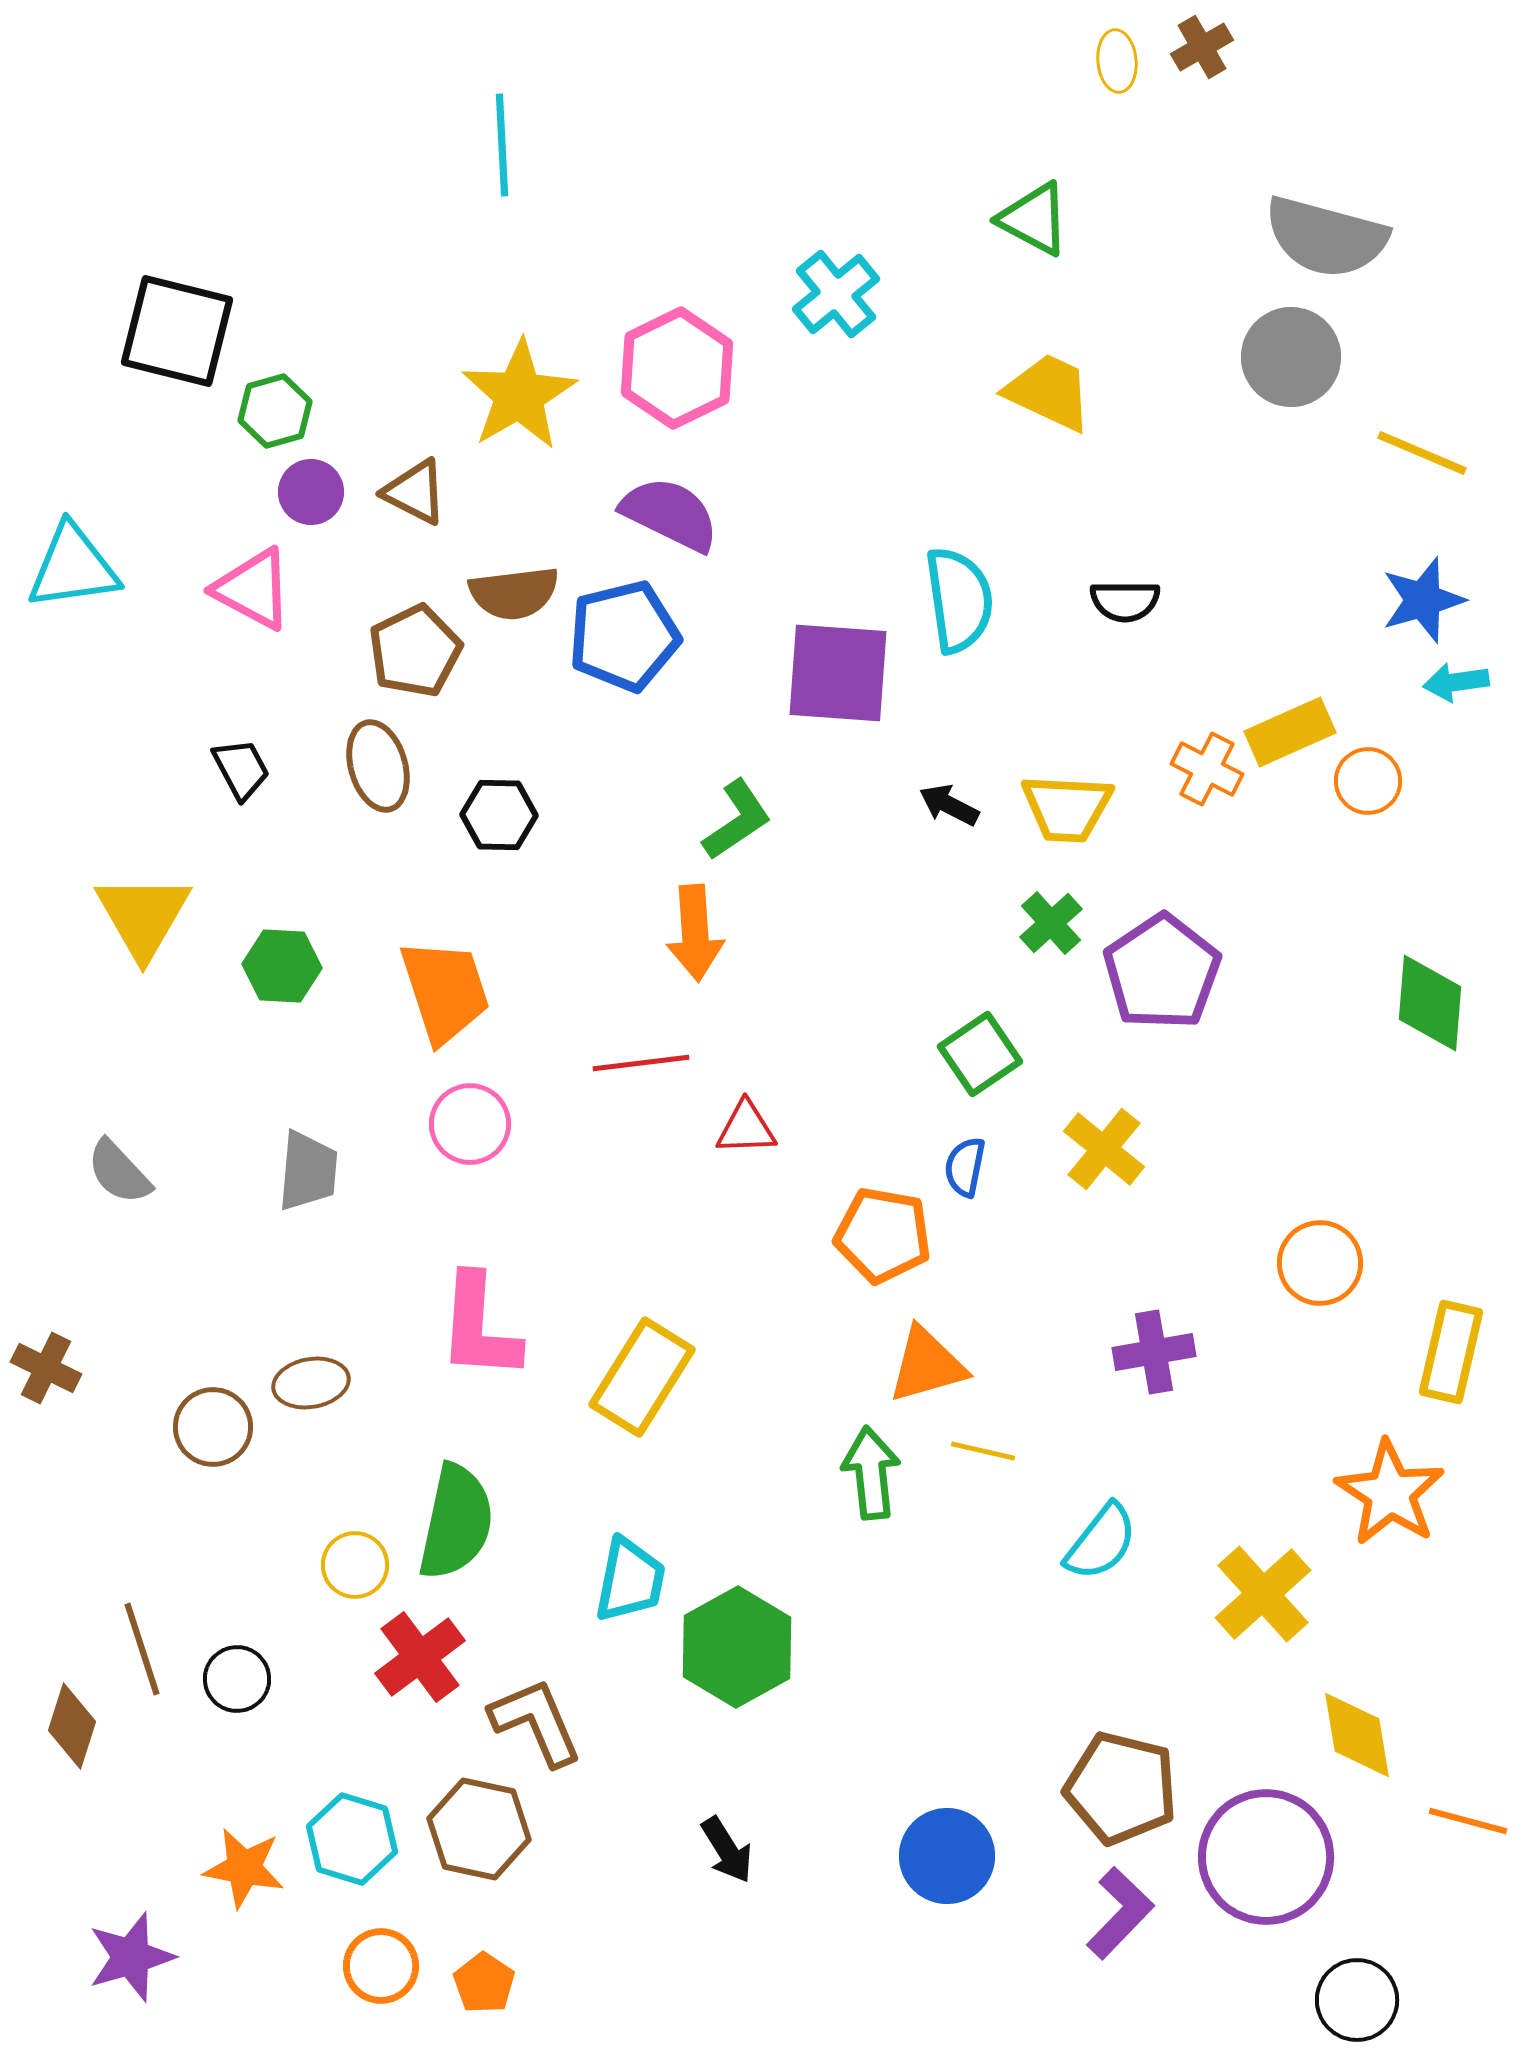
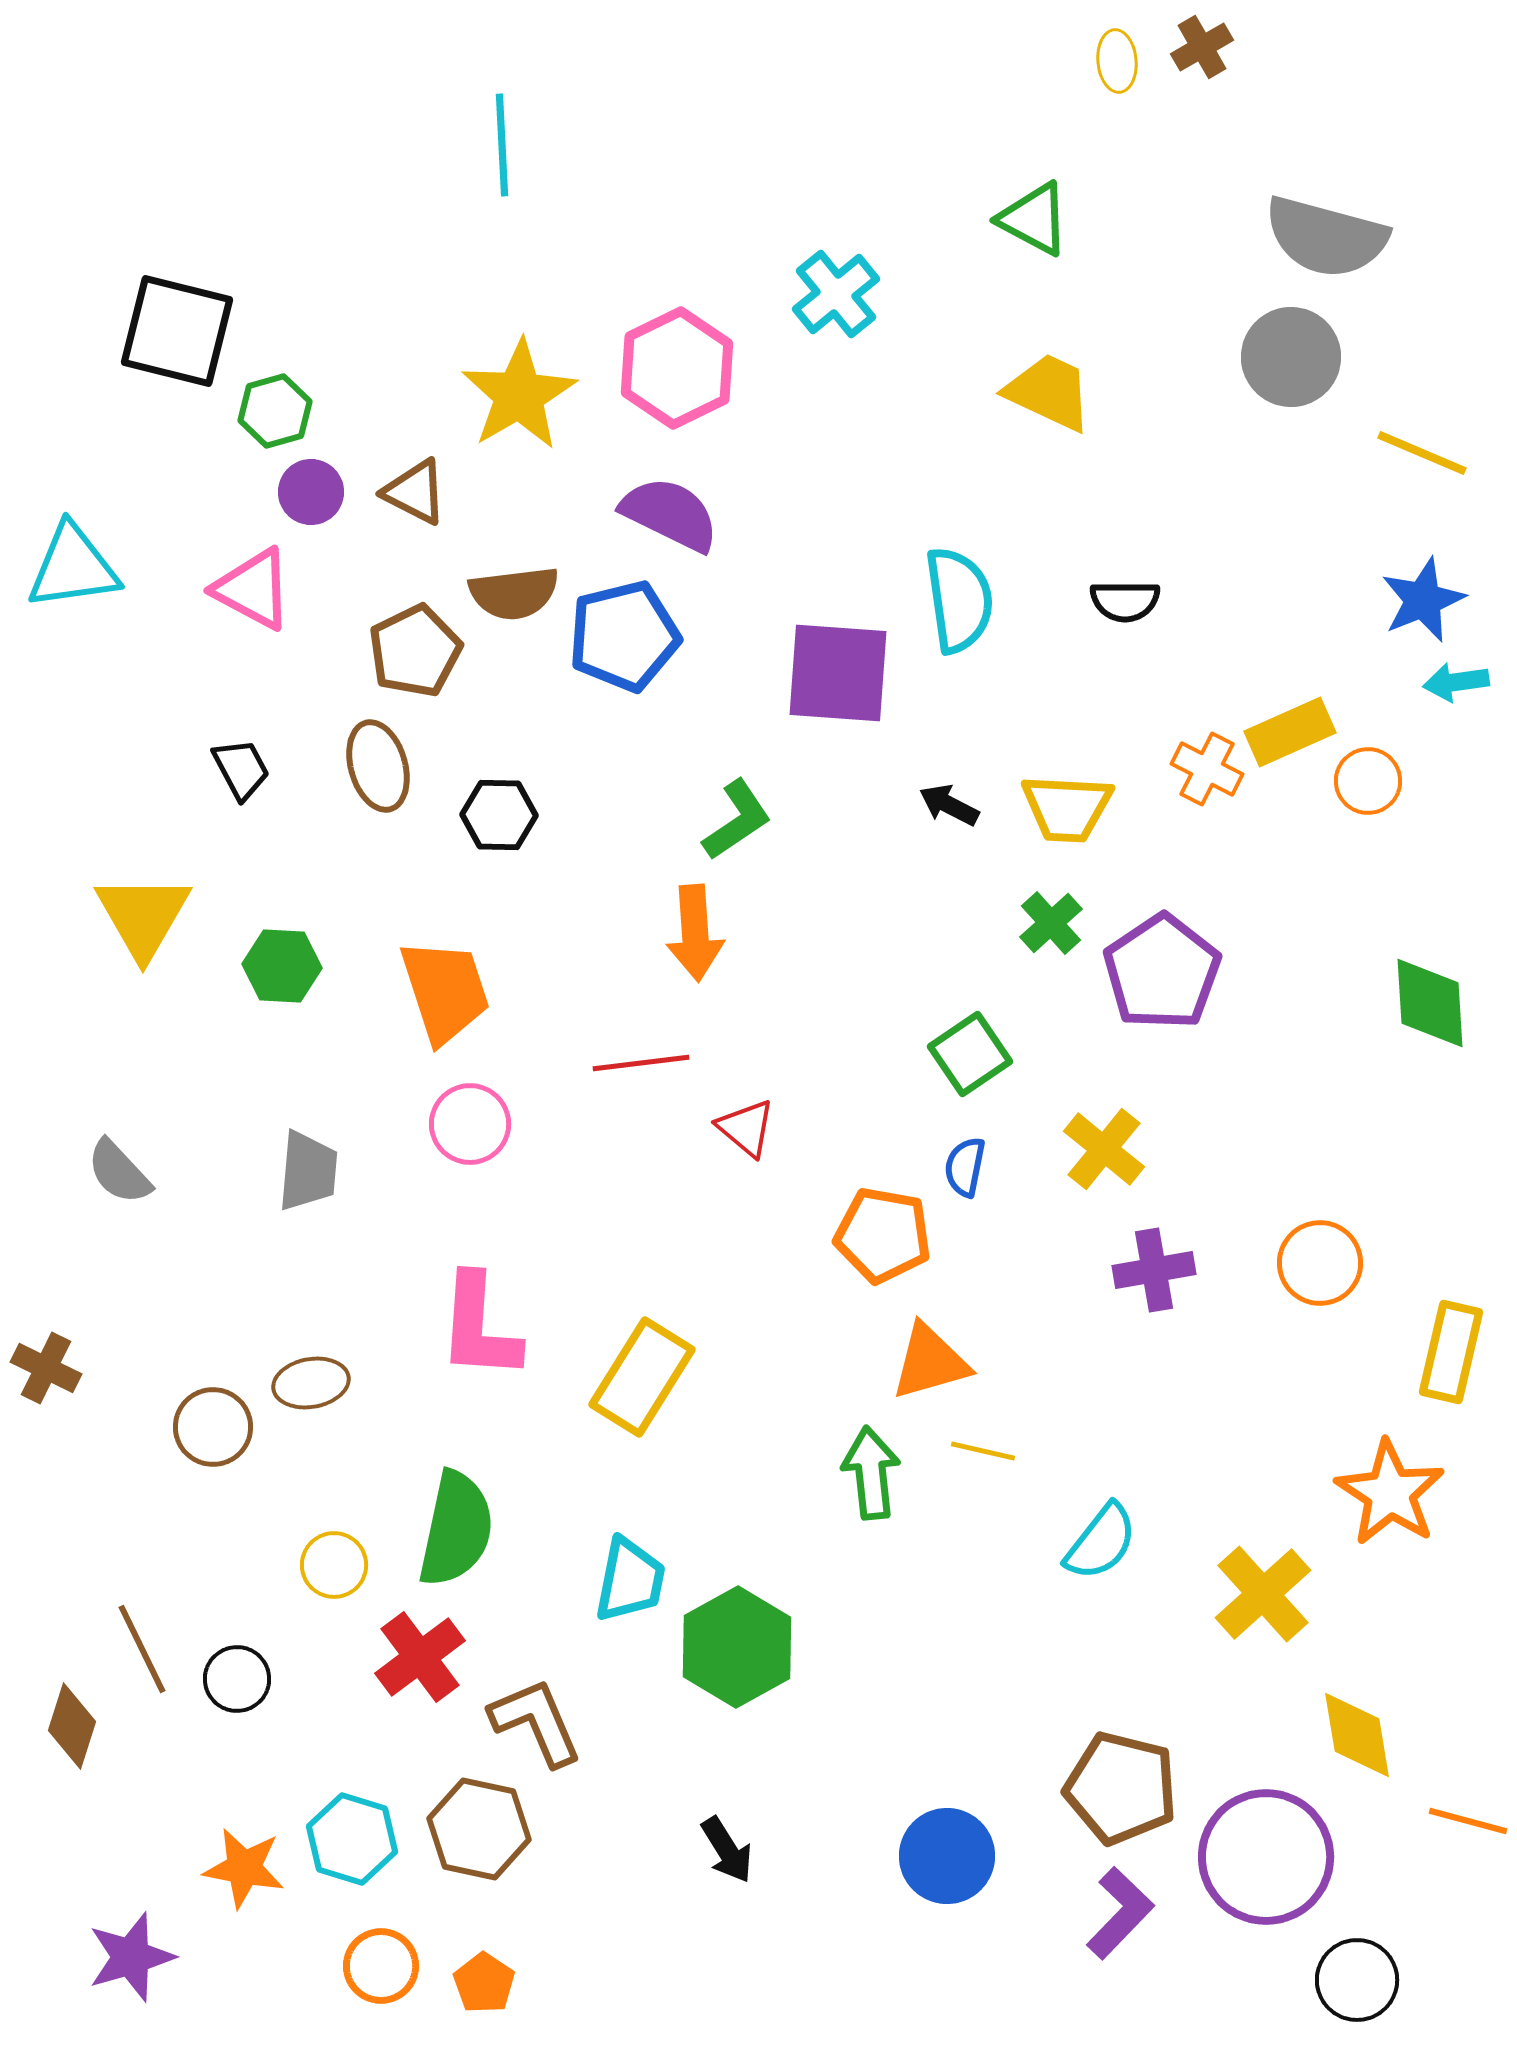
blue star at (1423, 600): rotated 6 degrees counterclockwise
green diamond at (1430, 1003): rotated 8 degrees counterclockwise
green square at (980, 1054): moved 10 px left
red triangle at (746, 1128): rotated 42 degrees clockwise
purple cross at (1154, 1352): moved 82 px up
orange triangle at (927, 1365): moved 3 px right, 3 px up
green semicircle at (456, 1522): moved 7 px down
yellow circle at (355, 1565): moved 21 px left
brown line at (142, 1649): rotated 8 degrees counterclockwise
black circle at (1357, 2000): moved 20 px up
